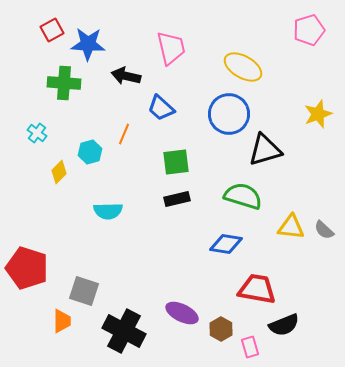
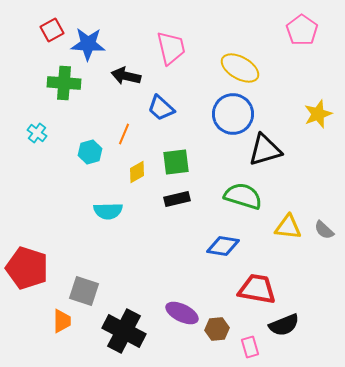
pink pentagon: moved 7 px left; rotated 20 degrees counterclockwise
yellow ellipse: moved 3 px left, 1 px down
blue circle: moved 4 px right
yellow diamond: moved 78 px right; rotated 15 degrees clockwise
yellow triangle: moved 3 px left
blue diamond: moved 3 px left, 2 px down
brown hexagon: moved 4 px left; rotated 25 degrees clockwise
